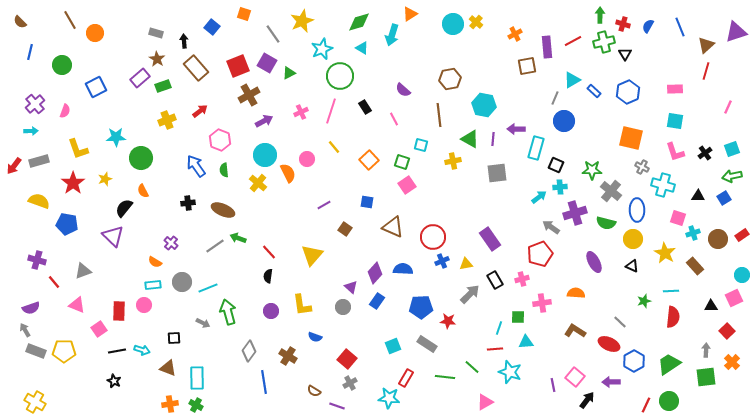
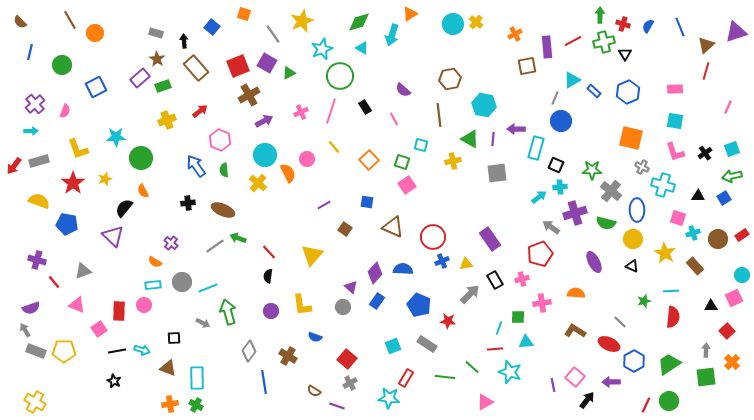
blue circle at (564, 121): moved 3 px left
blue pentagon at (421, 307): moved 2 px left, 2 px up; rotated 25 degrees clockwise
